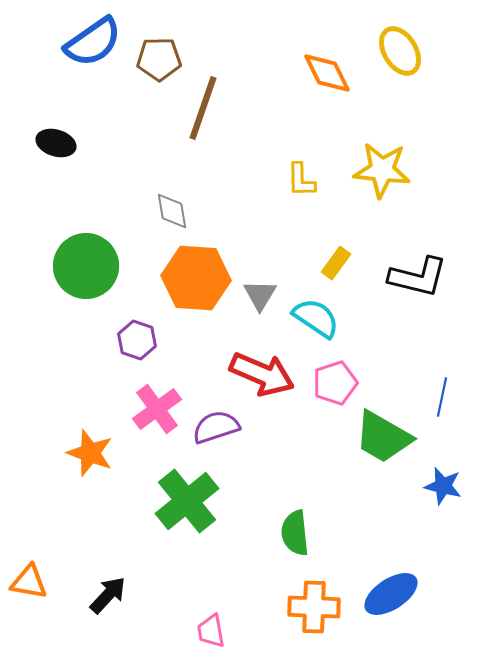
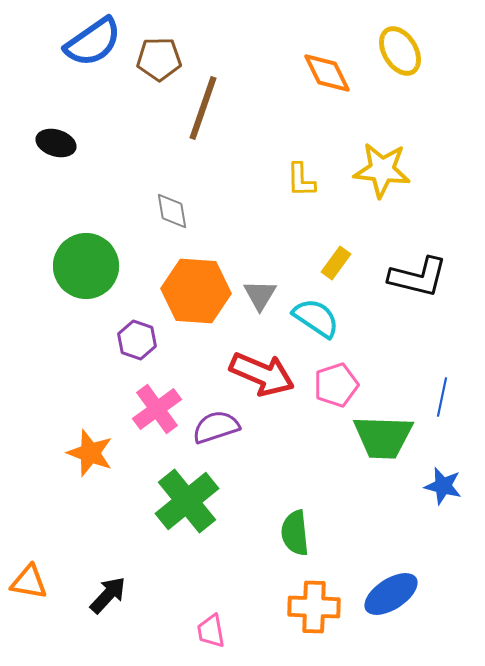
orange hexagon: moved 13 px down
pink pentagon: moved 1 px right, 2 px down
green trapezoid: rotated 28 degrees counterclockwise
